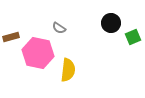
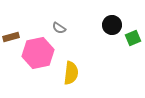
black circle: moved 1 px right, 2 px down
green square: moved 1 px down
pink hexagon: rotated 24 degrees counterclockwise
yellow semicircle: moved 3 px right, 3 px down
